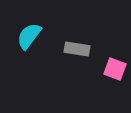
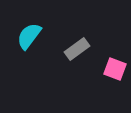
gray rectangle: rotated 45 degrees counterclockwise
